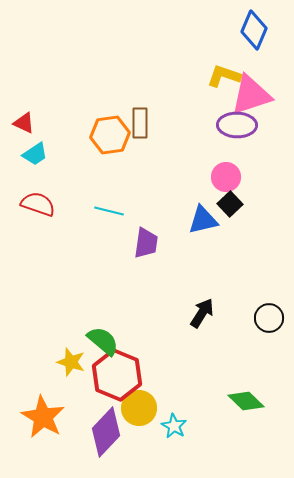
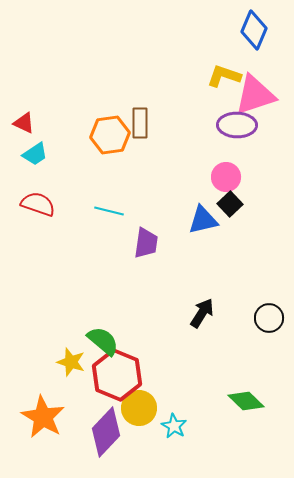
pink triangle: moved 4 px right
